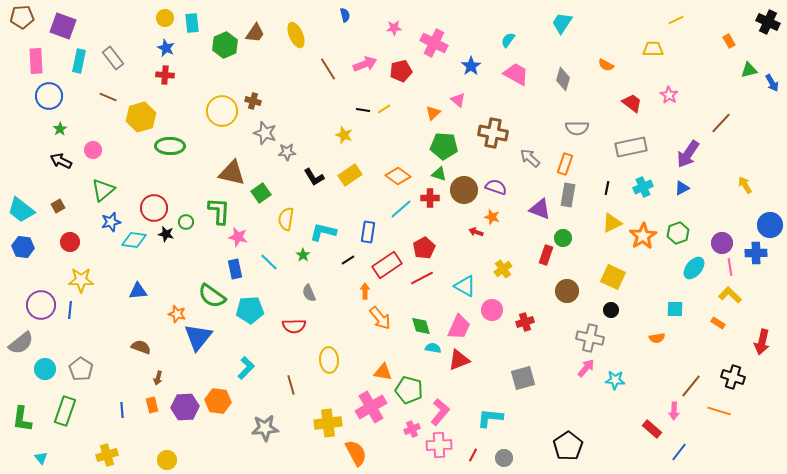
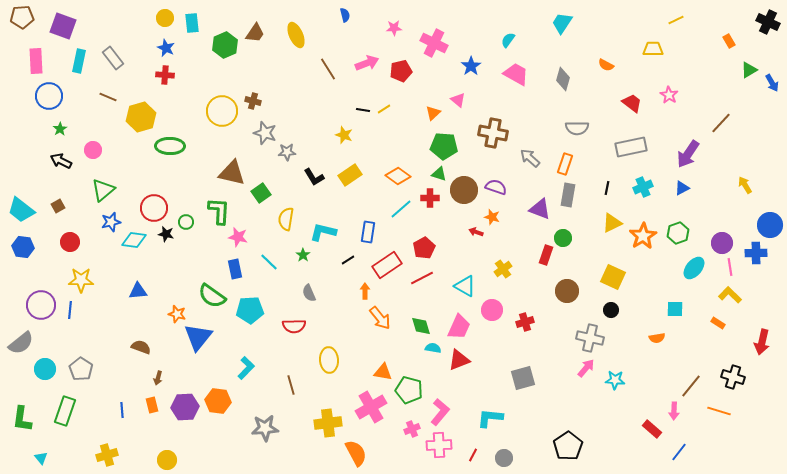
pink arrow at (365, 64): moved 2 px right, 1 px up
green triangle at (749, 70): rotated 18 degrees counterclockwise
